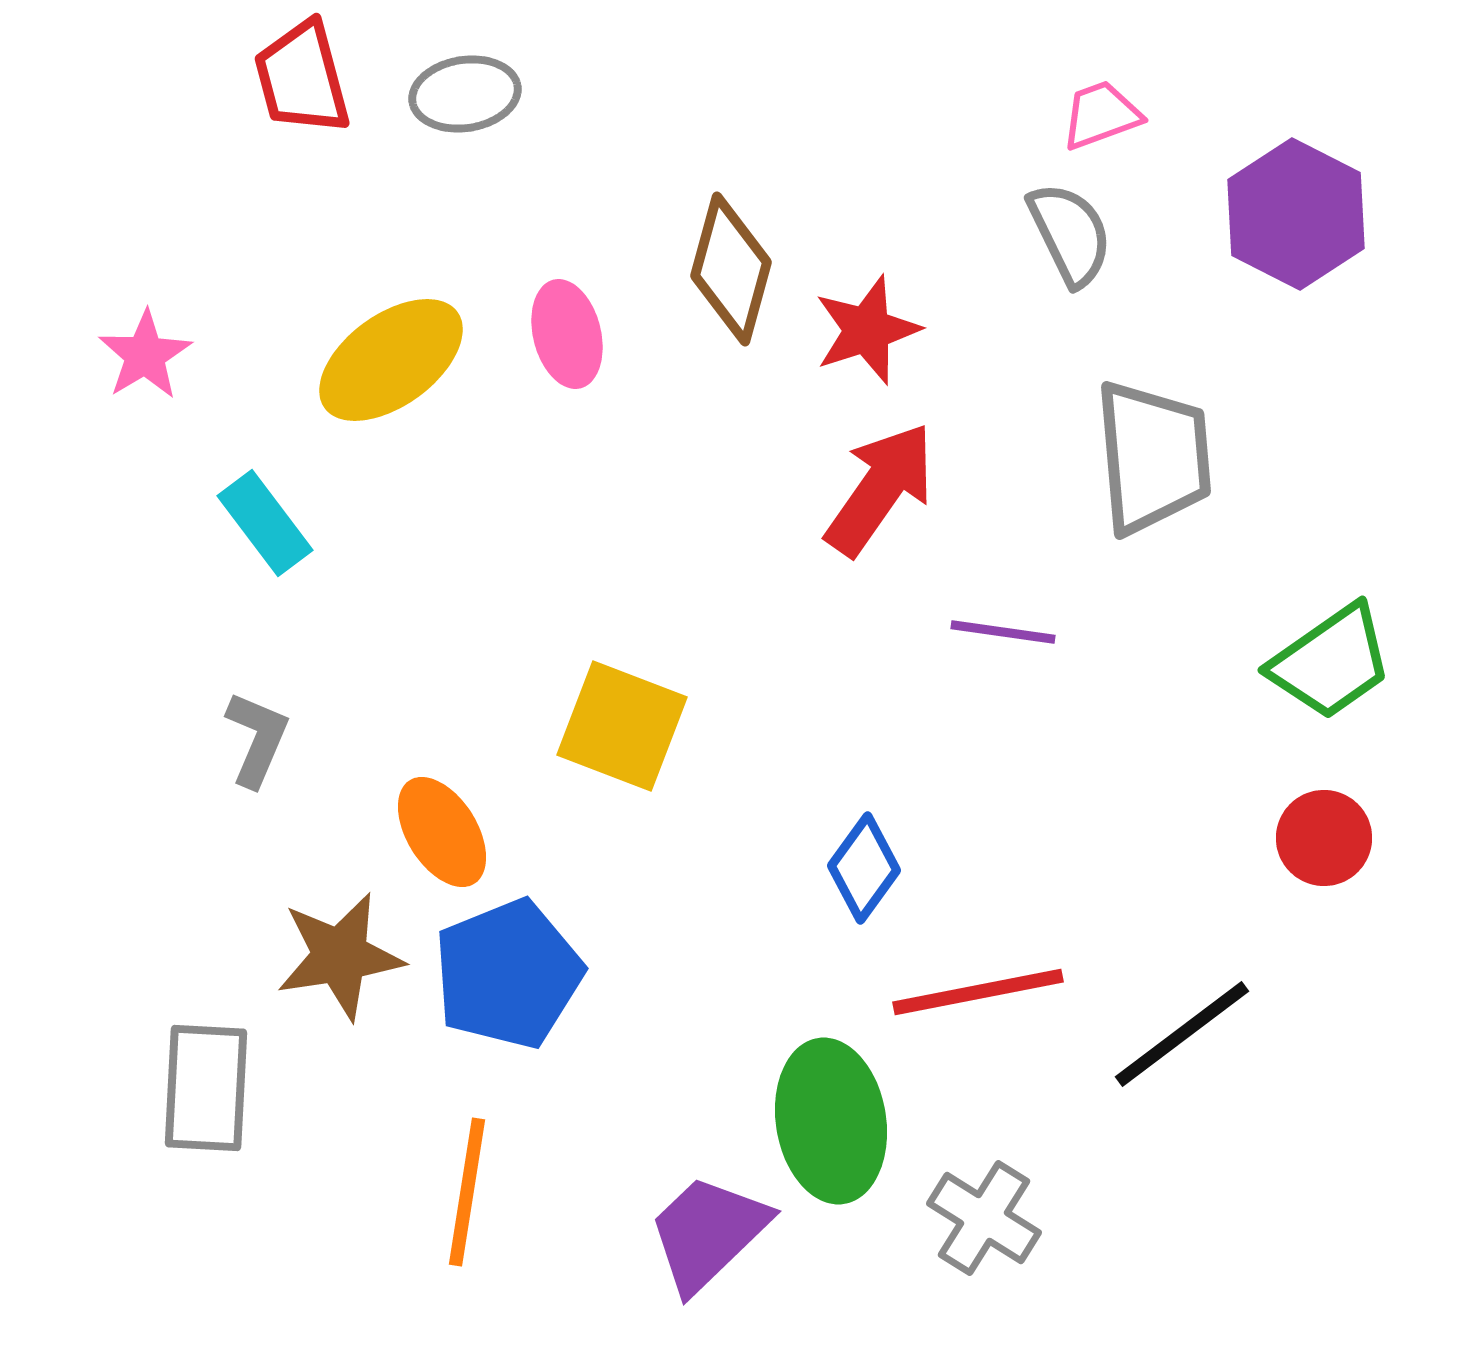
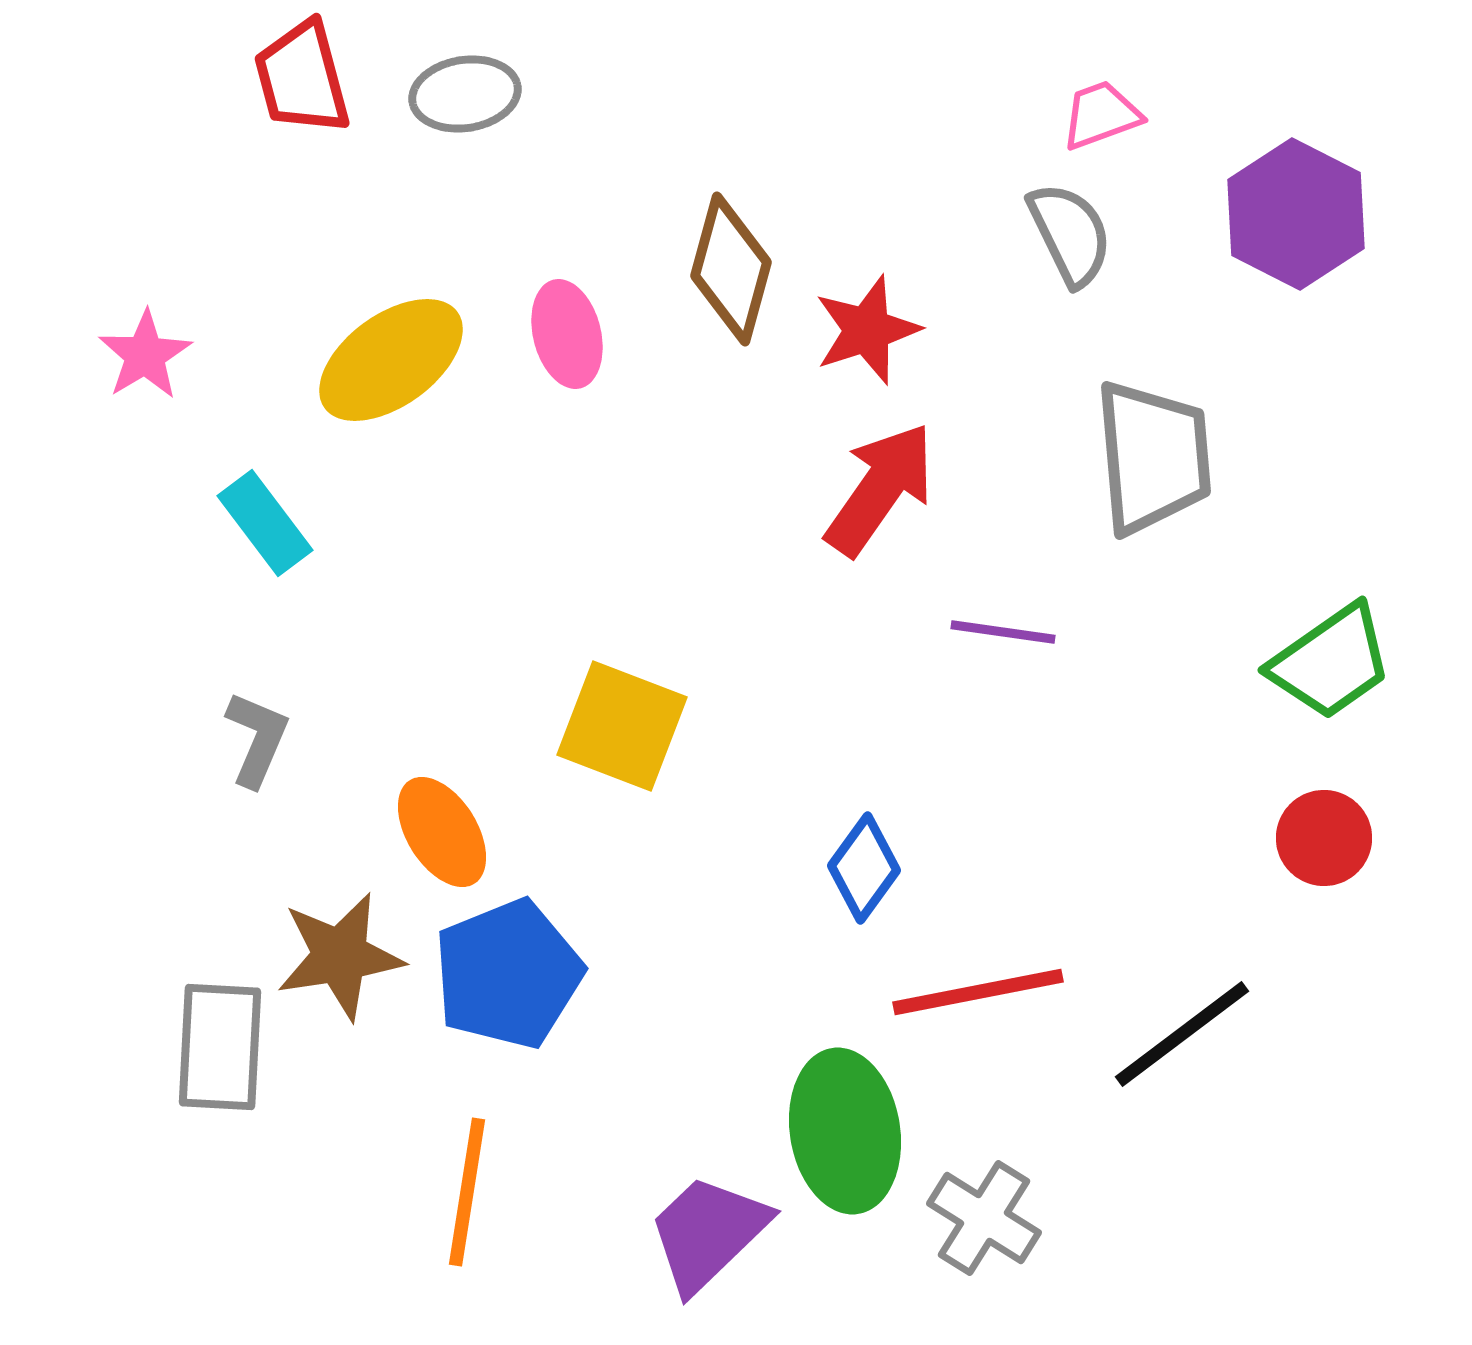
gray rectangle: moved 14 px right, 41 px up
green ellipse: moved 14 px right, 10 px down
